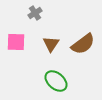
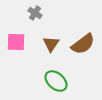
gray cross: rotated 24 degrees counterclockwise
